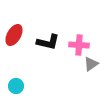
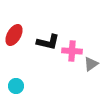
pink cross: moved 7 px left, 6 px down
